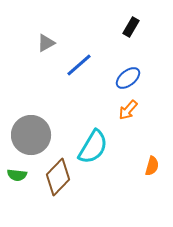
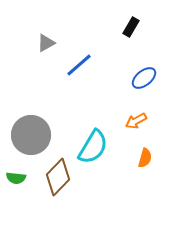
blue ellipse: moved 16 px right
orange arrow: moved 8 px right, 11 px down; rotated 20 degrees clockwise
orange semicircle: moved 7 px left, 8 px up
green semicircle: moved 1 px left, 3 px down
